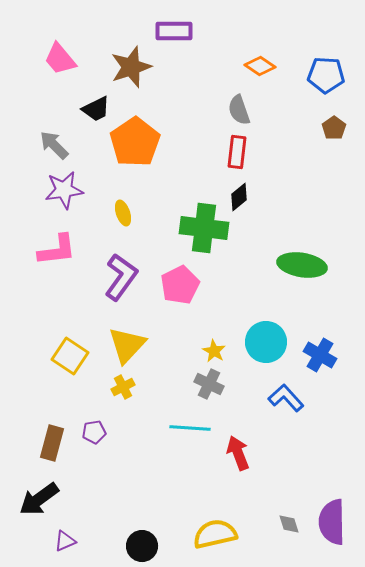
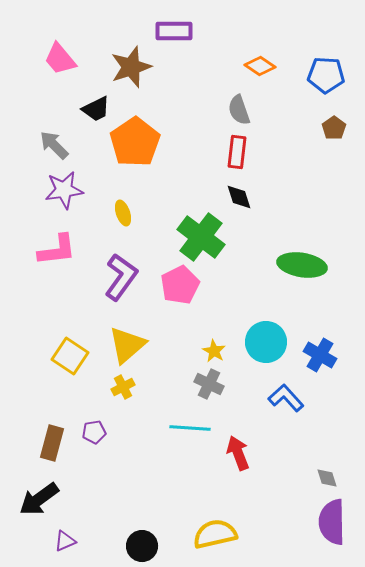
black diamond: rotated 68 degrees counterclockwise
green cross: moved 3 px left, 9 px down; rotated 30 degrees clockwise
yellow triangle: rotated 6 degrees clockwise
gray diamond: moved 38 px right, 46 px up
